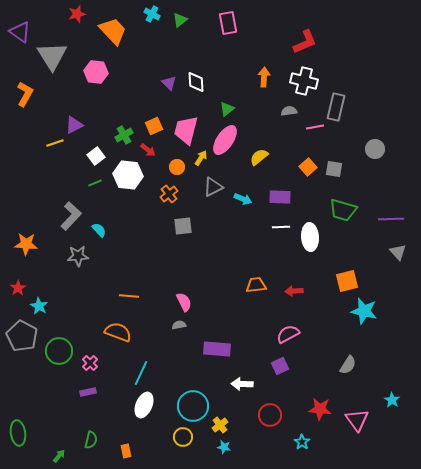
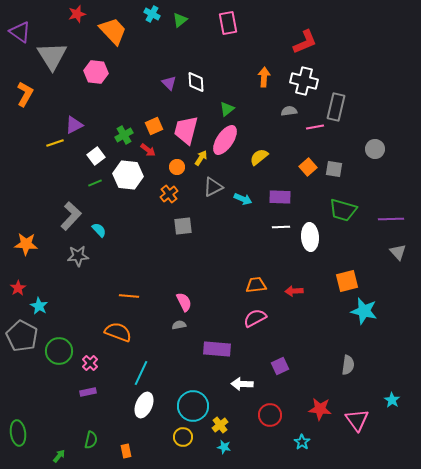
pink semicircle at (288, 334): moved 33 px left, 16 px up
gray semicircle at (348, 365): rotated 24 degrees counterclockwise
